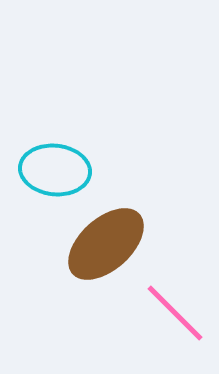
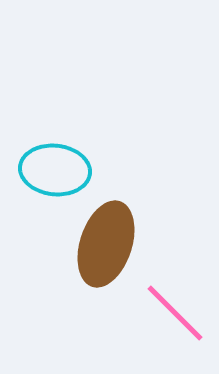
brown ellipse: rotated 30 degrees counterclockwise
